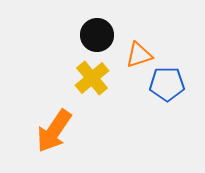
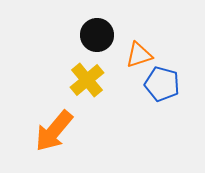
yellow cross: moved 5 px left, 2 px down
blue pentagon: moved 5 px left; rotated 16 degrees clockwise
orange arrow: rotated 6 degrees clockwise
